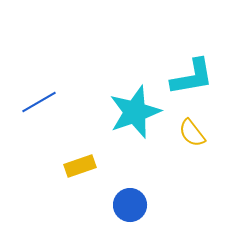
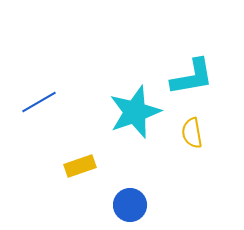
yellow semicircle: rotated 28 degrees clockwise
